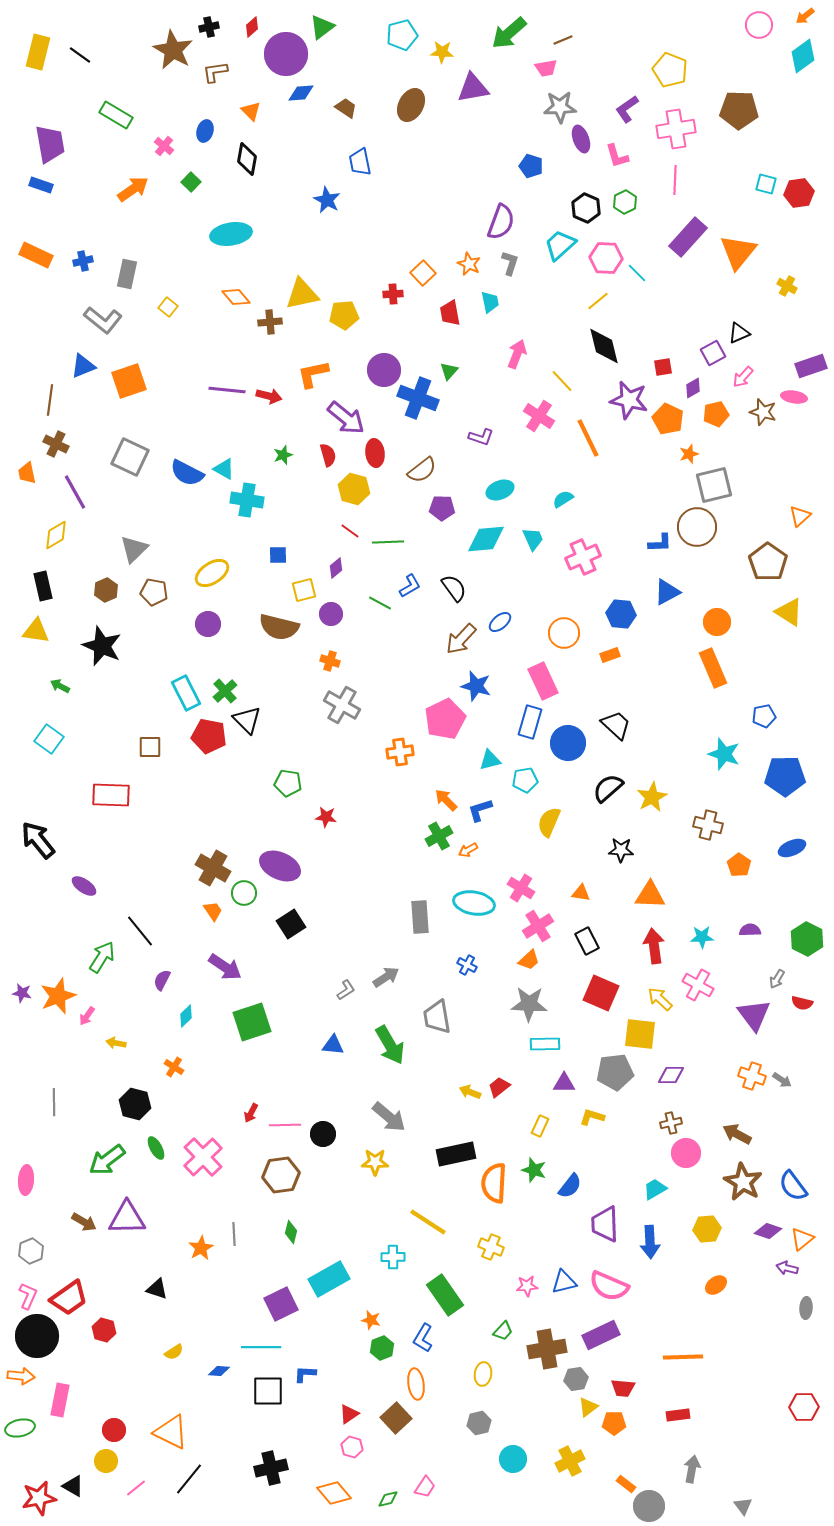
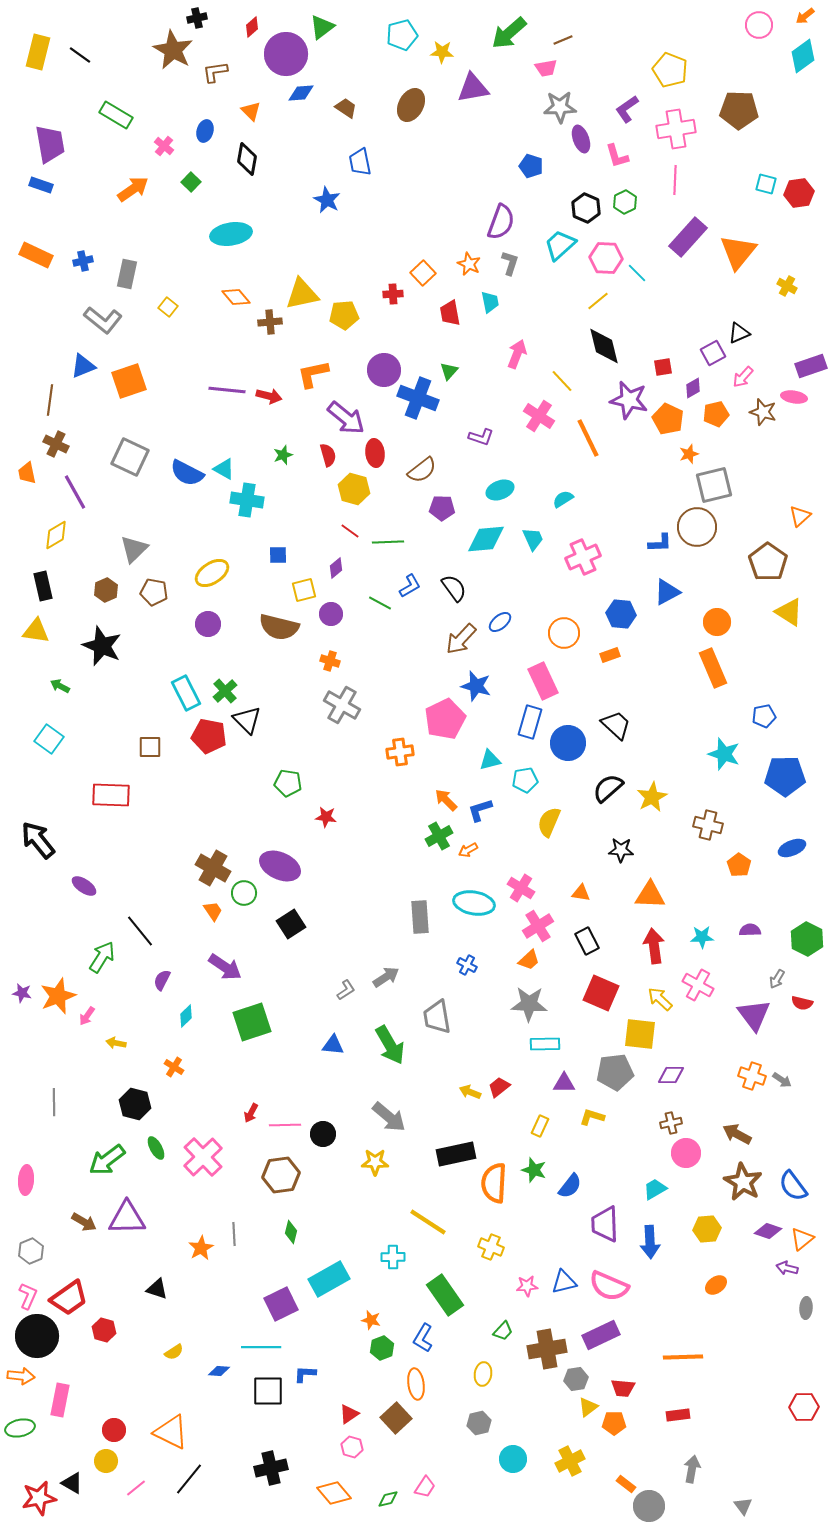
black cross at (209, 27): moved 12 px left, 9 px up
black triangle at (73, 1486): moved 1 px left, 3 px up
